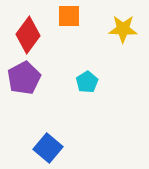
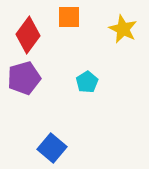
orange square: moved 1 px down
yellow star: rotated 24 degrees clockwise
purple pentagon: rotated 12 degrees clockwise
blue square: moved 4 px right
